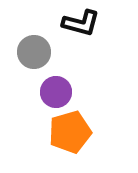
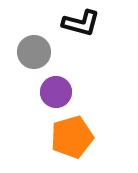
orange pentagon: moved 2 px right, 5 px down
